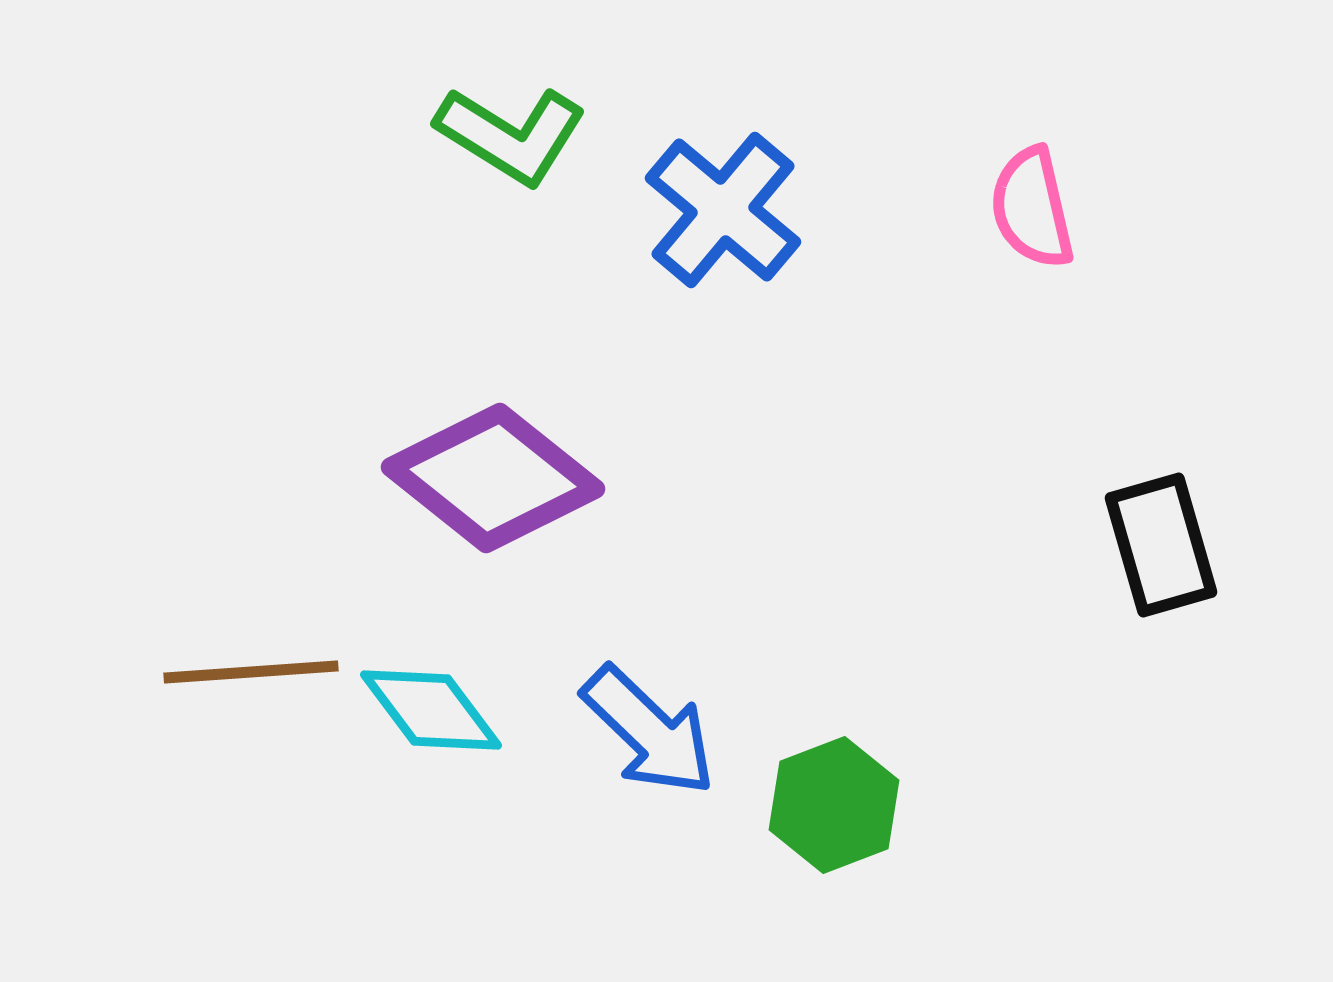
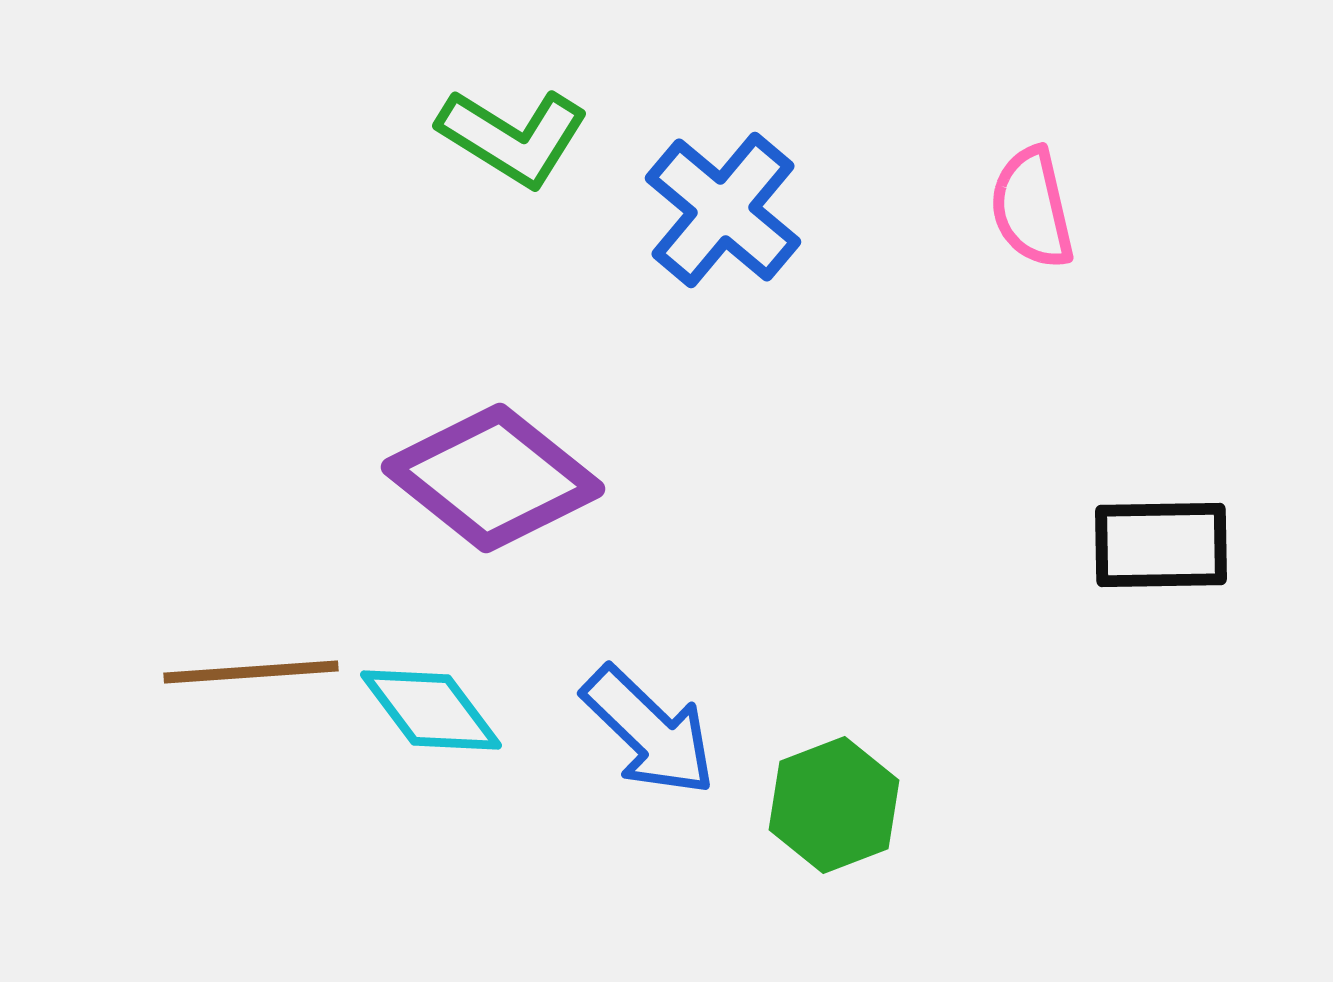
green L-shape: moved 2 px right, 2 px down
black rectangle: rotated 75 degrees counterclockwise
